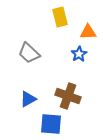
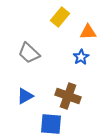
yellow rectangle: rotated 54 degrees clockwise
blue star: moved 2 px right, 3 px down
blue triangle: moved 3 px left, 3 px up
